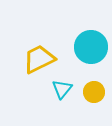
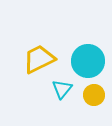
cyan circle: moved 3 px left, 14 px down
yellow circle: moved 3 px down
